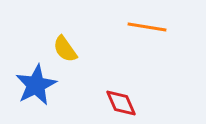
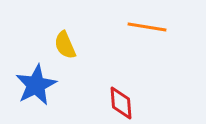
yellow semicircle: moved 4 px up; rotated 12 degrees clockwise
red diamond: rotated 20 degrees clockwise
